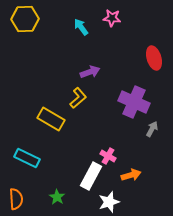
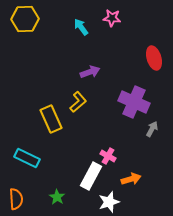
yellow L-shape: moved 4 px down
yellow rectangle: rotated 36 degrees clockwise
orange arrow: moved 4 px down
